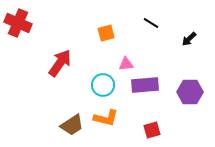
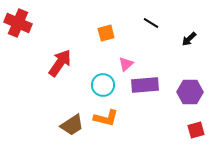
pink triangle: rotated 35 degrees counterclockwise
red square: moved 44 px right
